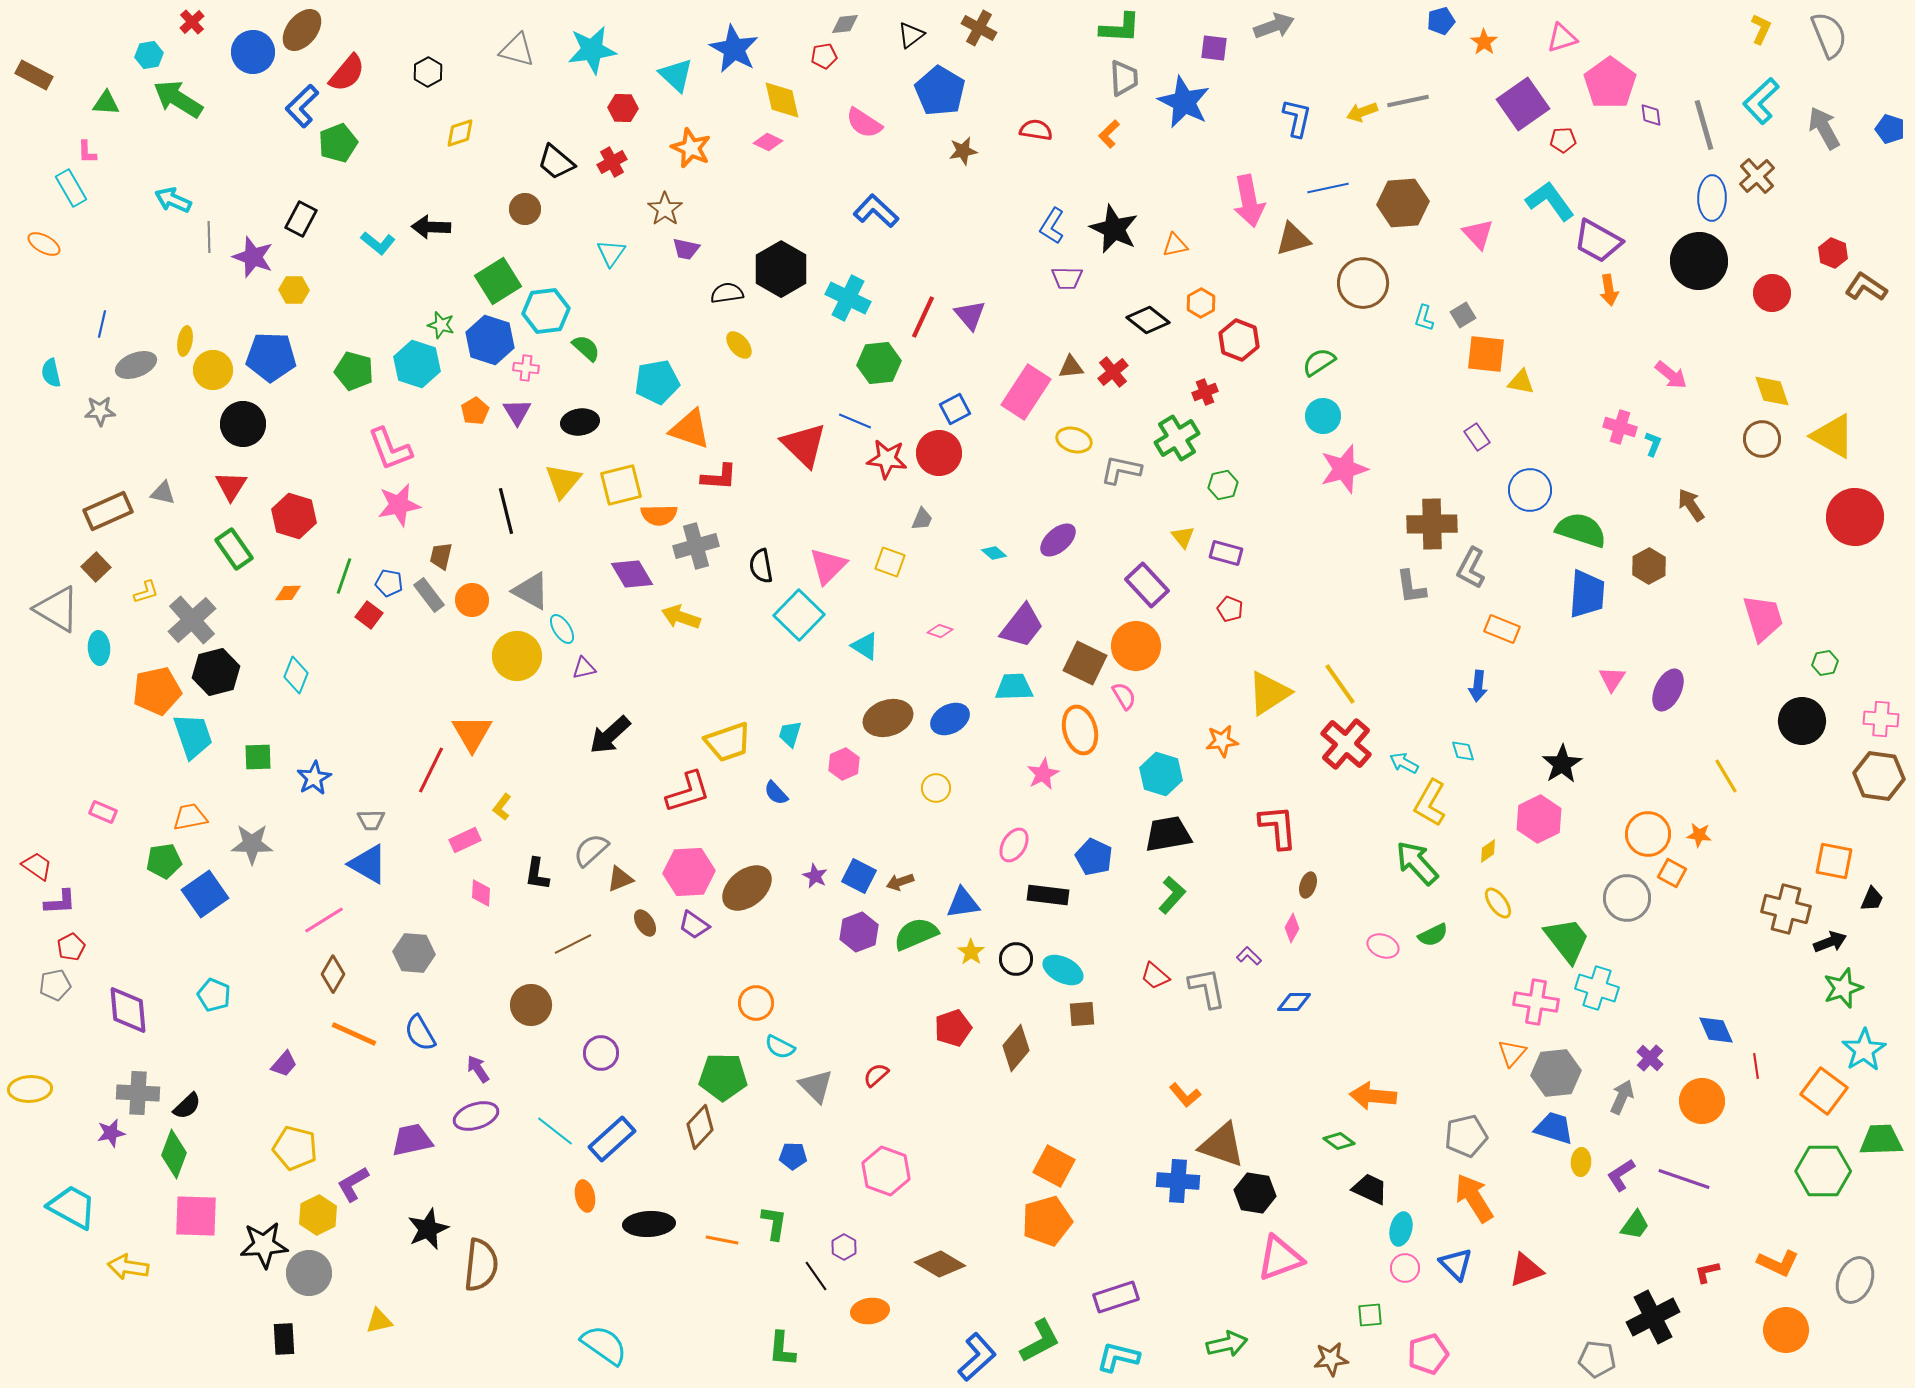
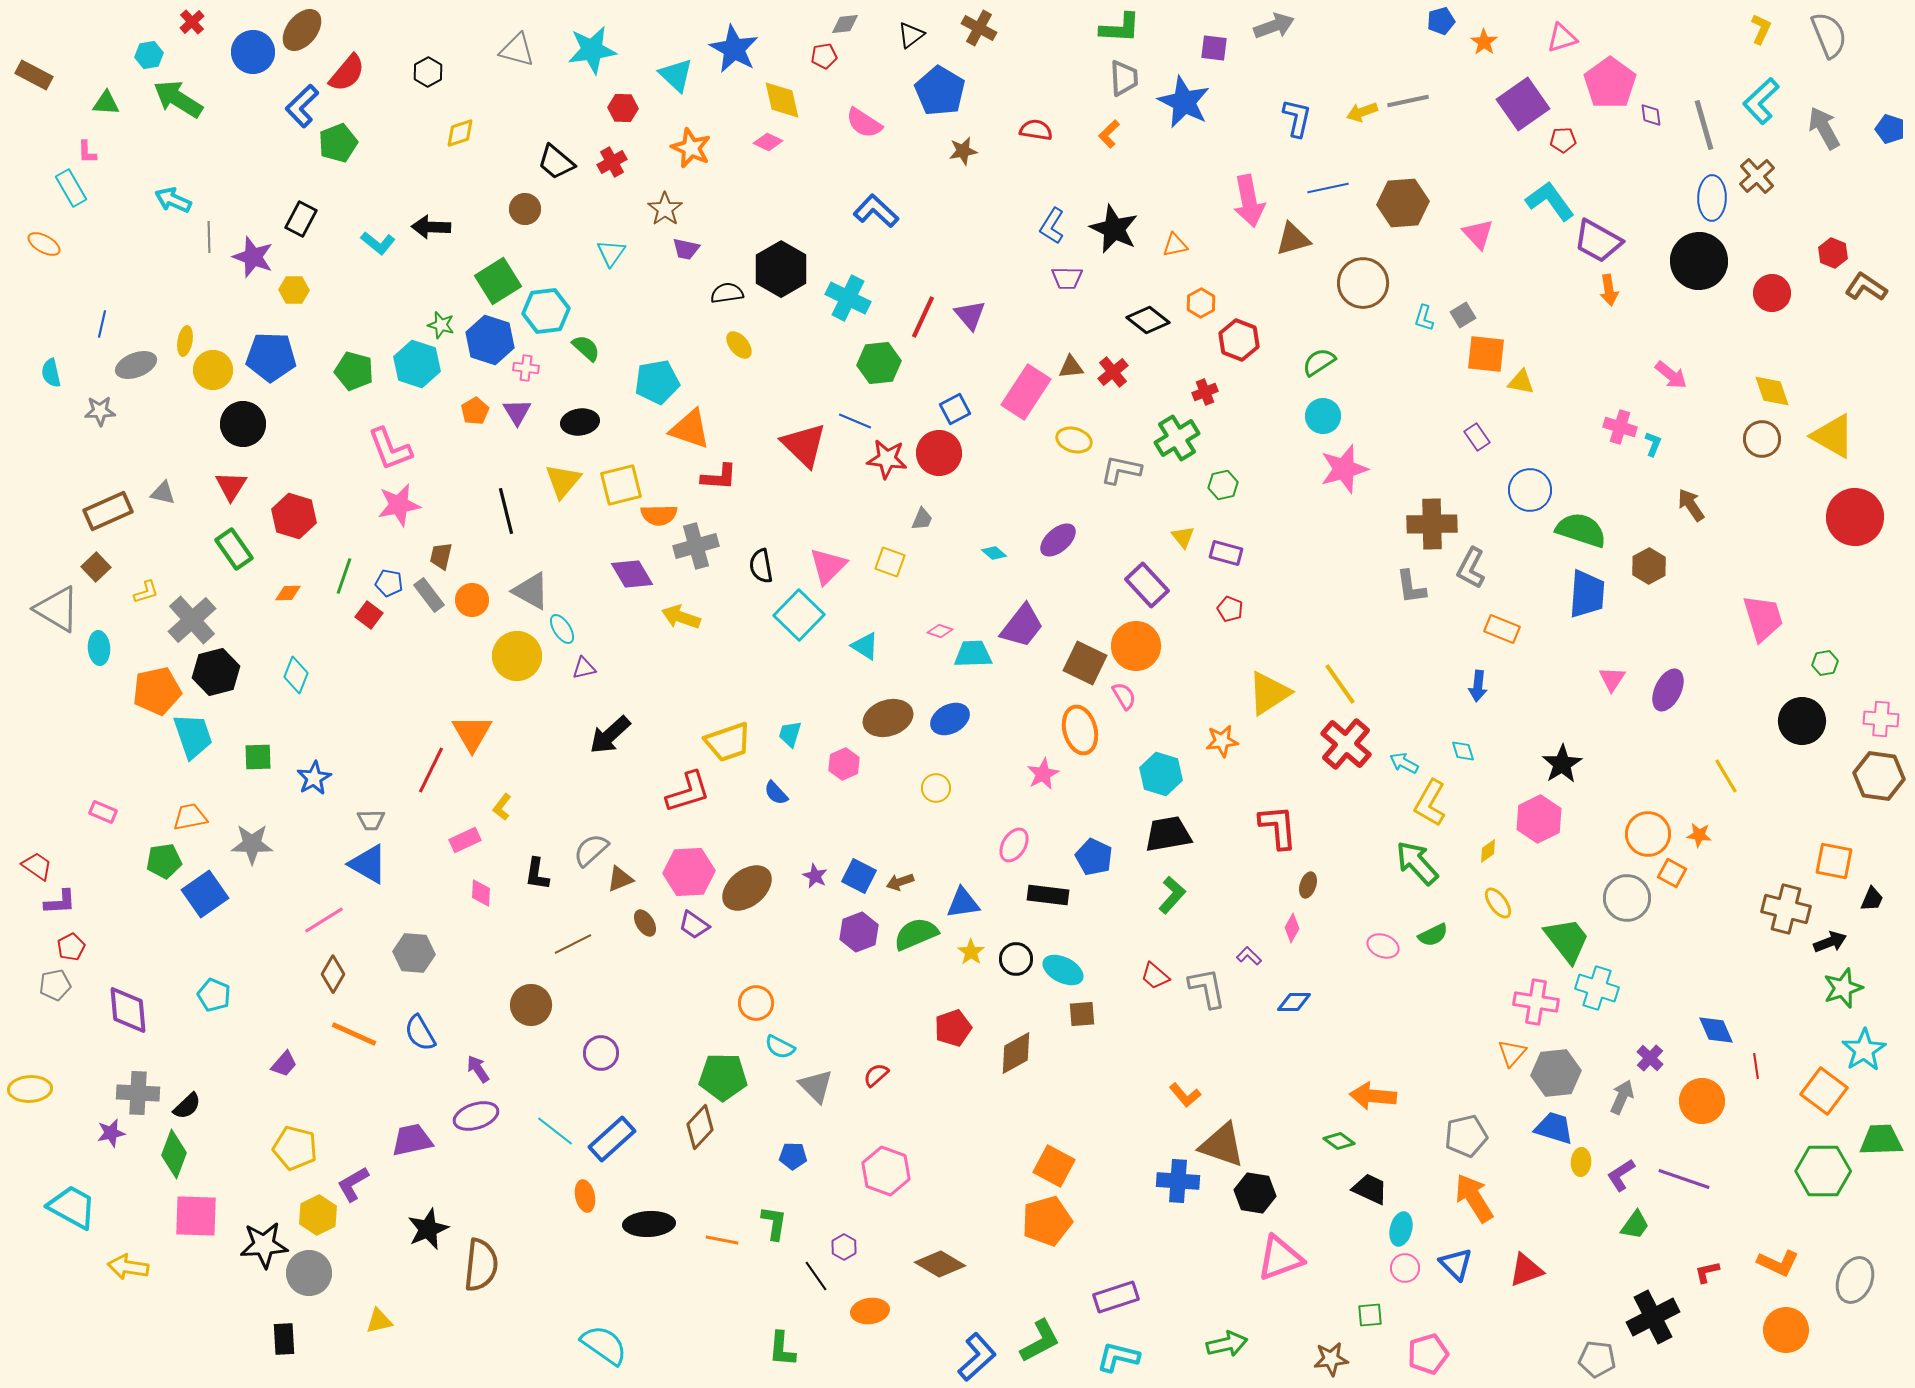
cyan trapezoid at (1014, 687): moved 41 px left, 33 px up
brown diamond at (1016, 1048): moved 5 px down; rotated 21 degrees clockwise
